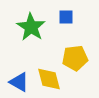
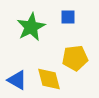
blue square: moved 2 px right
green star: rotated 12 degrees clockwise
blue triangle: moved 2 px left, 2 px up
